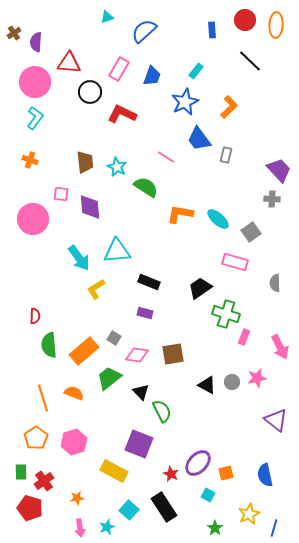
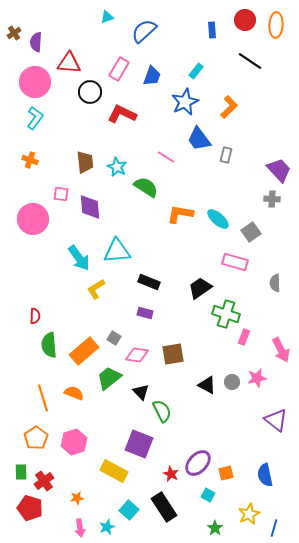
black line at (250, 61): rotated 10 degrees counterclockwise
pink arrow at (280, 347): moved 1 px right, 3 px down
